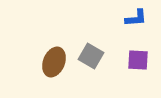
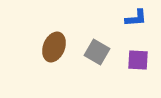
gray square: moved 6 px right, 4 px up
brown ellipse: moved 15 px up
